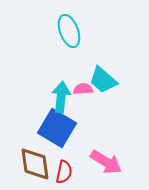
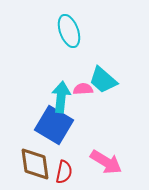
blue square: moved 3 px left, 3 px up
